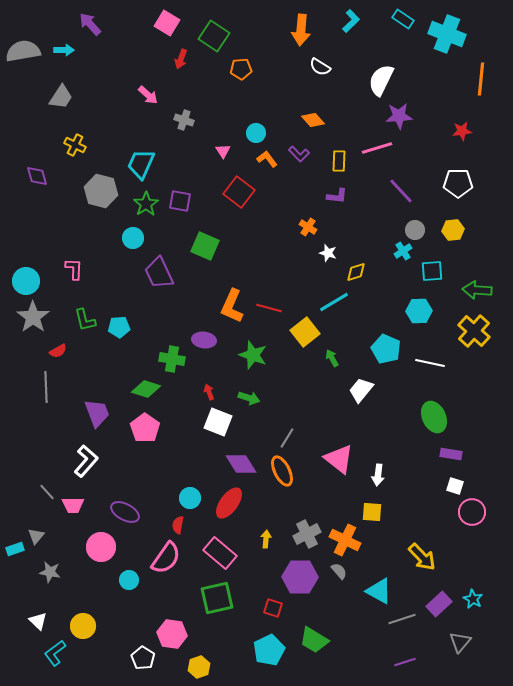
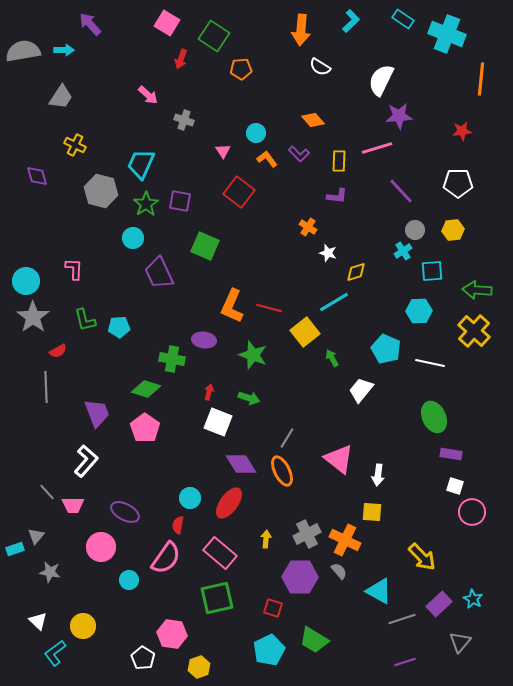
red arrow at (209, 392): rotated 35 degrees clockwise
